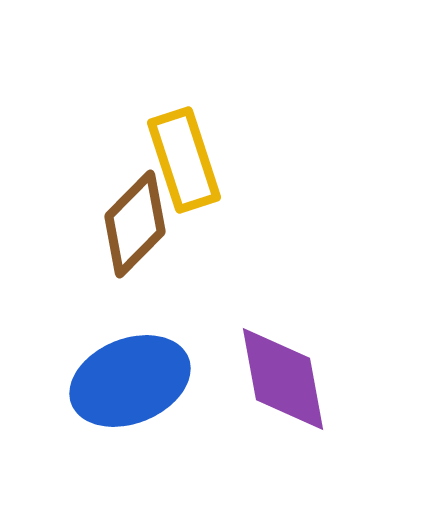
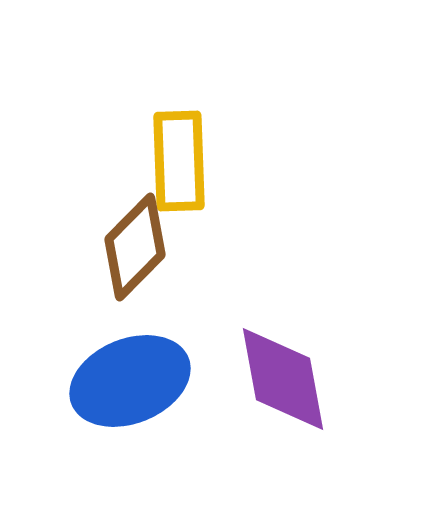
yellow rectangle: moved 5 px left, 1 px down; rotated 16 degrees clockwise
brown diamond: moved 23 px down
